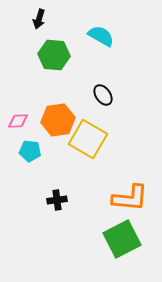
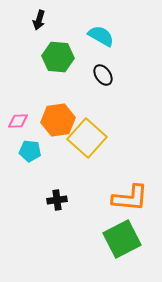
black arrow: moved 1 px down
green hexagon: moved 4 px right, 2 px down
black ellipse: moved 20 px up
yellow square: moved 1 px left, 1 px up; rotated 12 degrees clockwise
